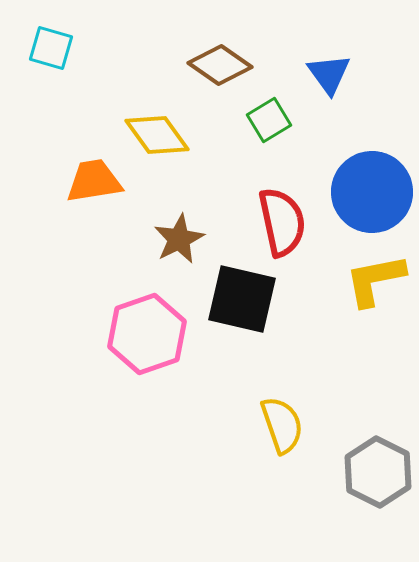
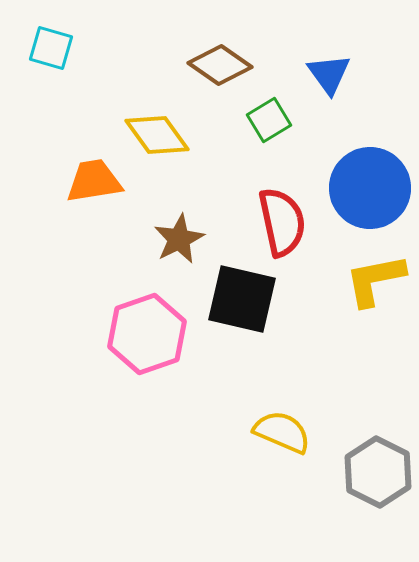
blue circle: moved 2 px left, 4 px up
yellow semicircle: moved 7 px down; rotated 48 degrees counterclockwise
